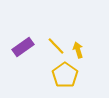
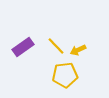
yellow arrow: rotated 98 degrees counterclockwise
yellow pentagon: rotated 30 degrees clockwise
